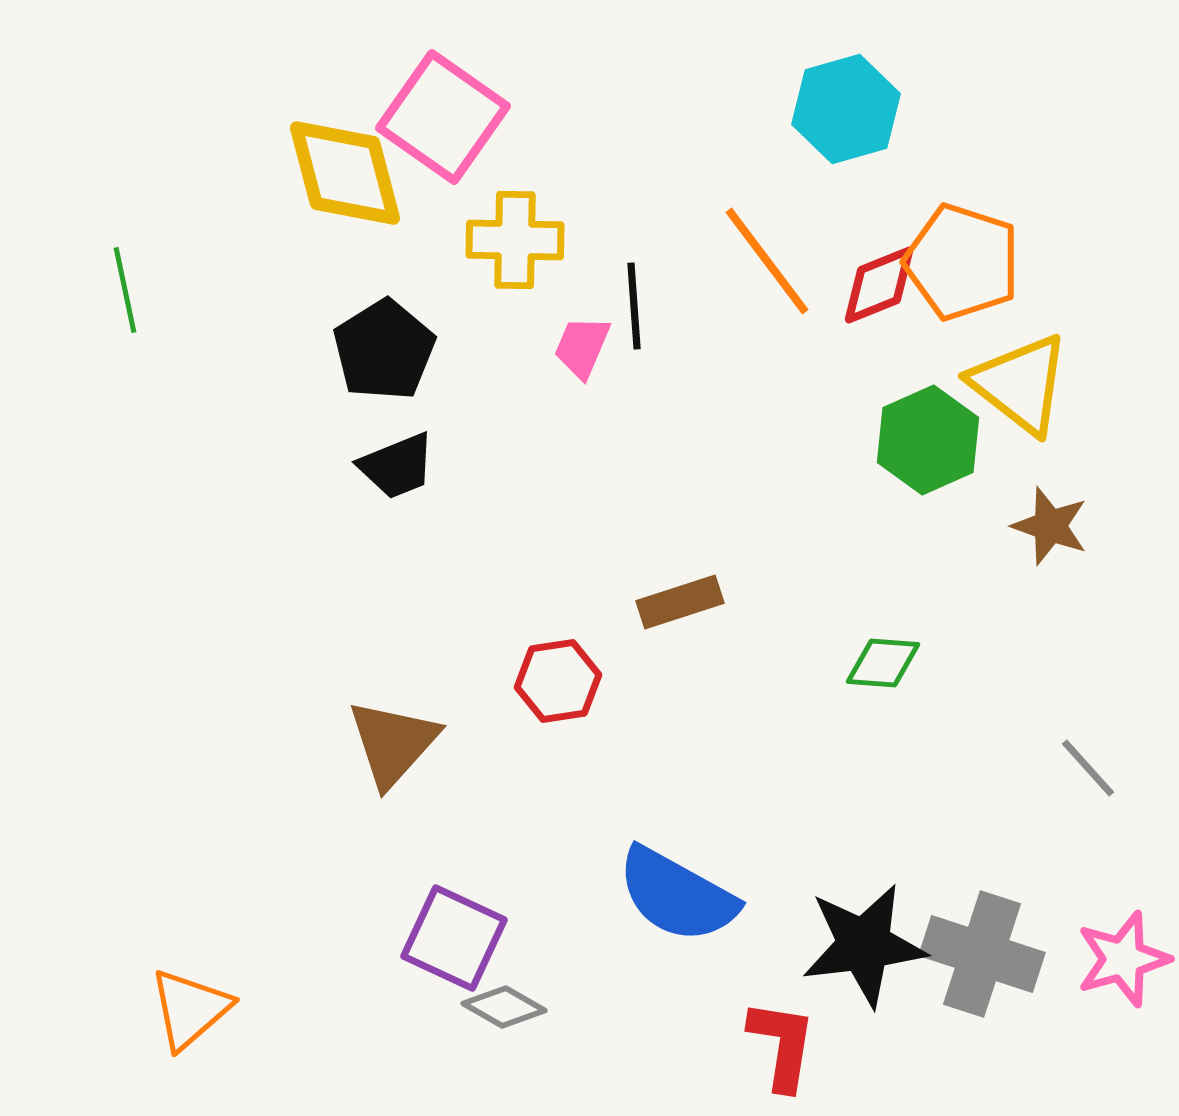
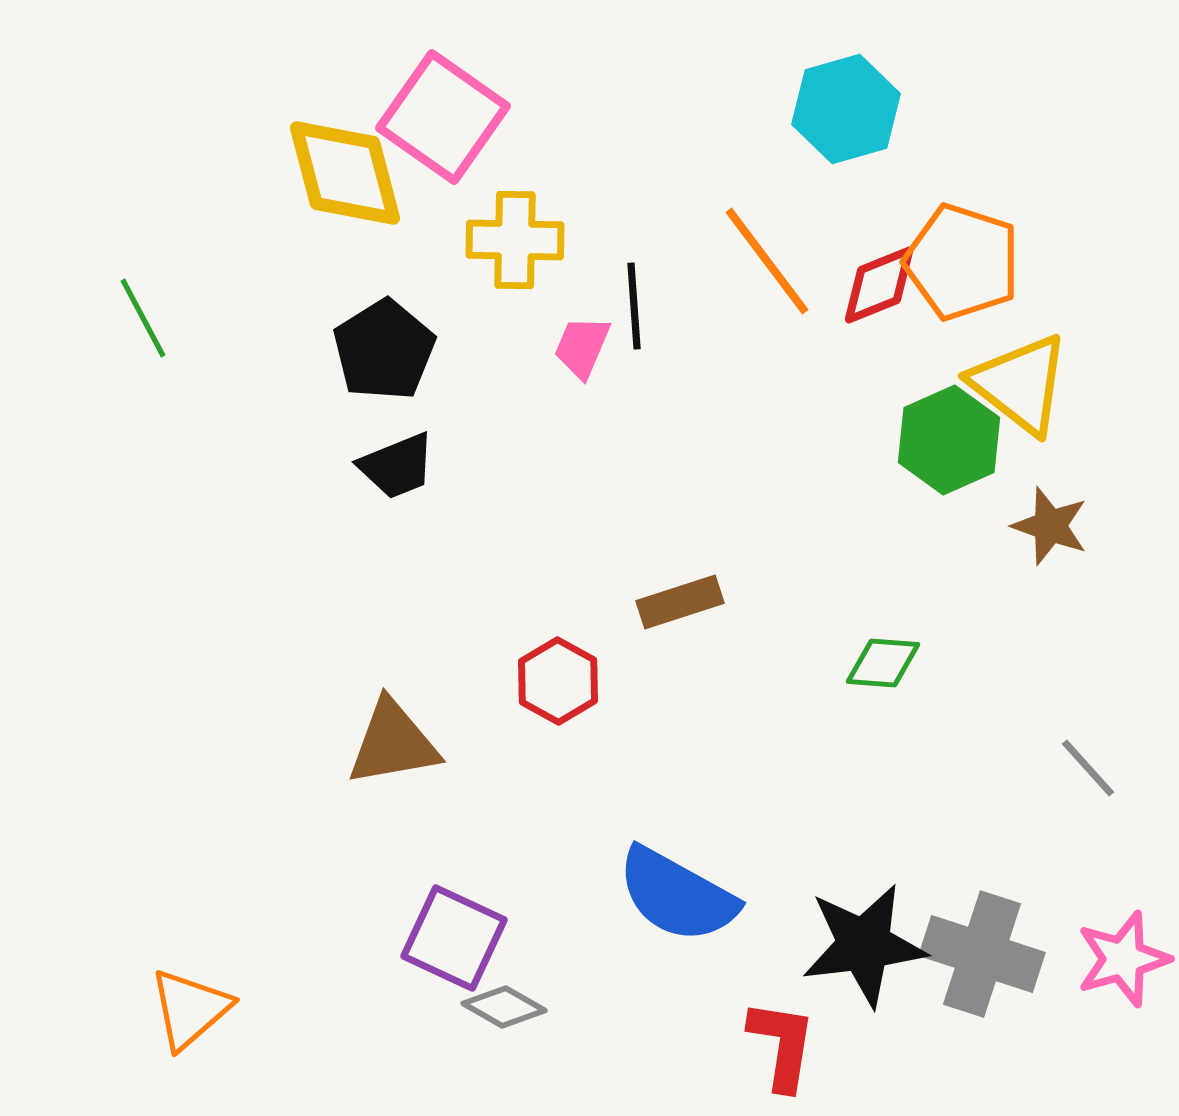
green line: moved 18 px right, 28 px down; rotated 16 degrees counterclockwise
green hexagon: moved 21 px right
red hexagon: rotated 22 degrees counterclockwise
brown triangle: rotated 38 degrees clockwise
